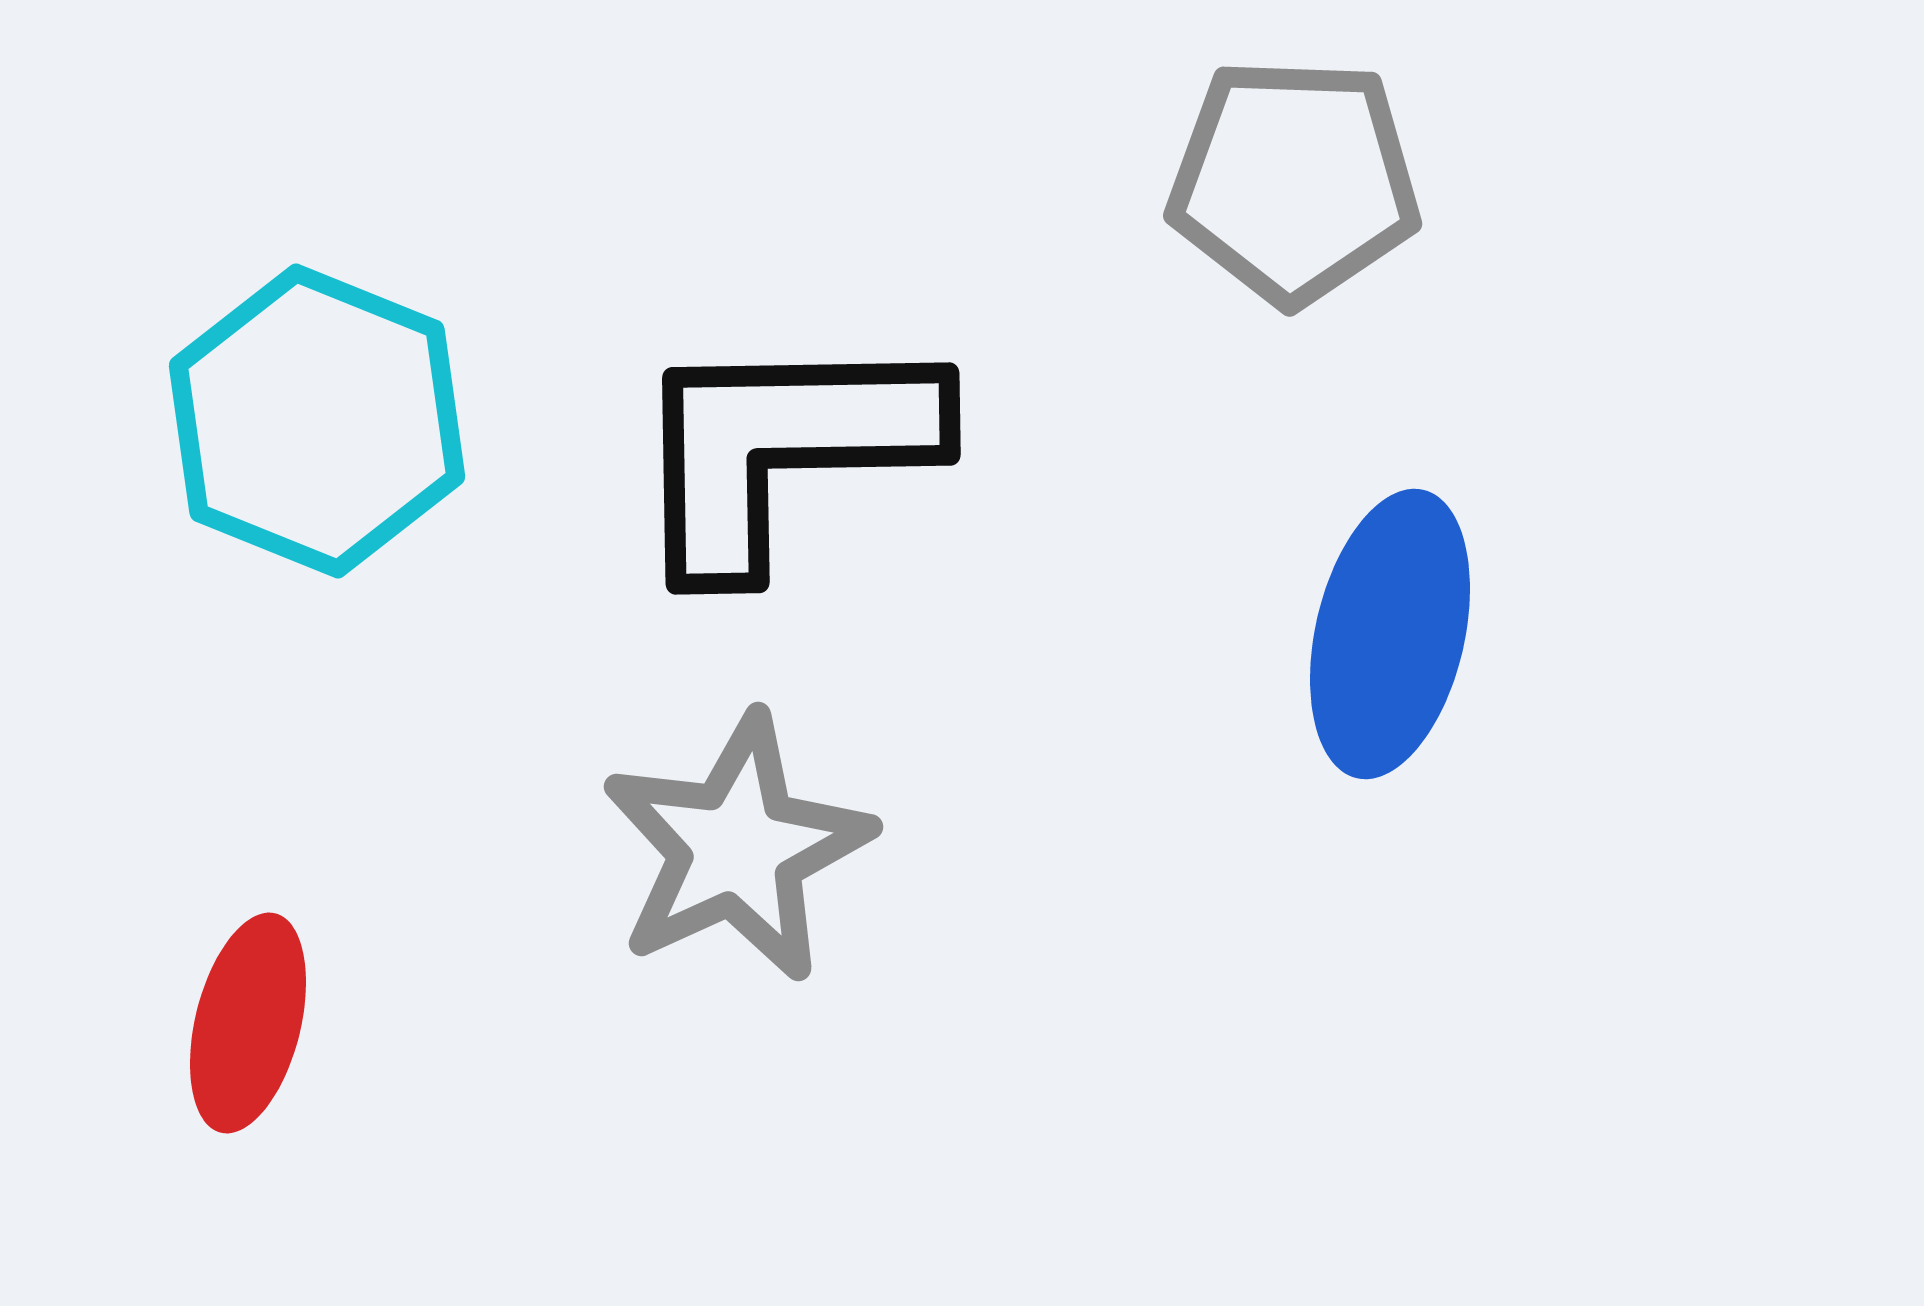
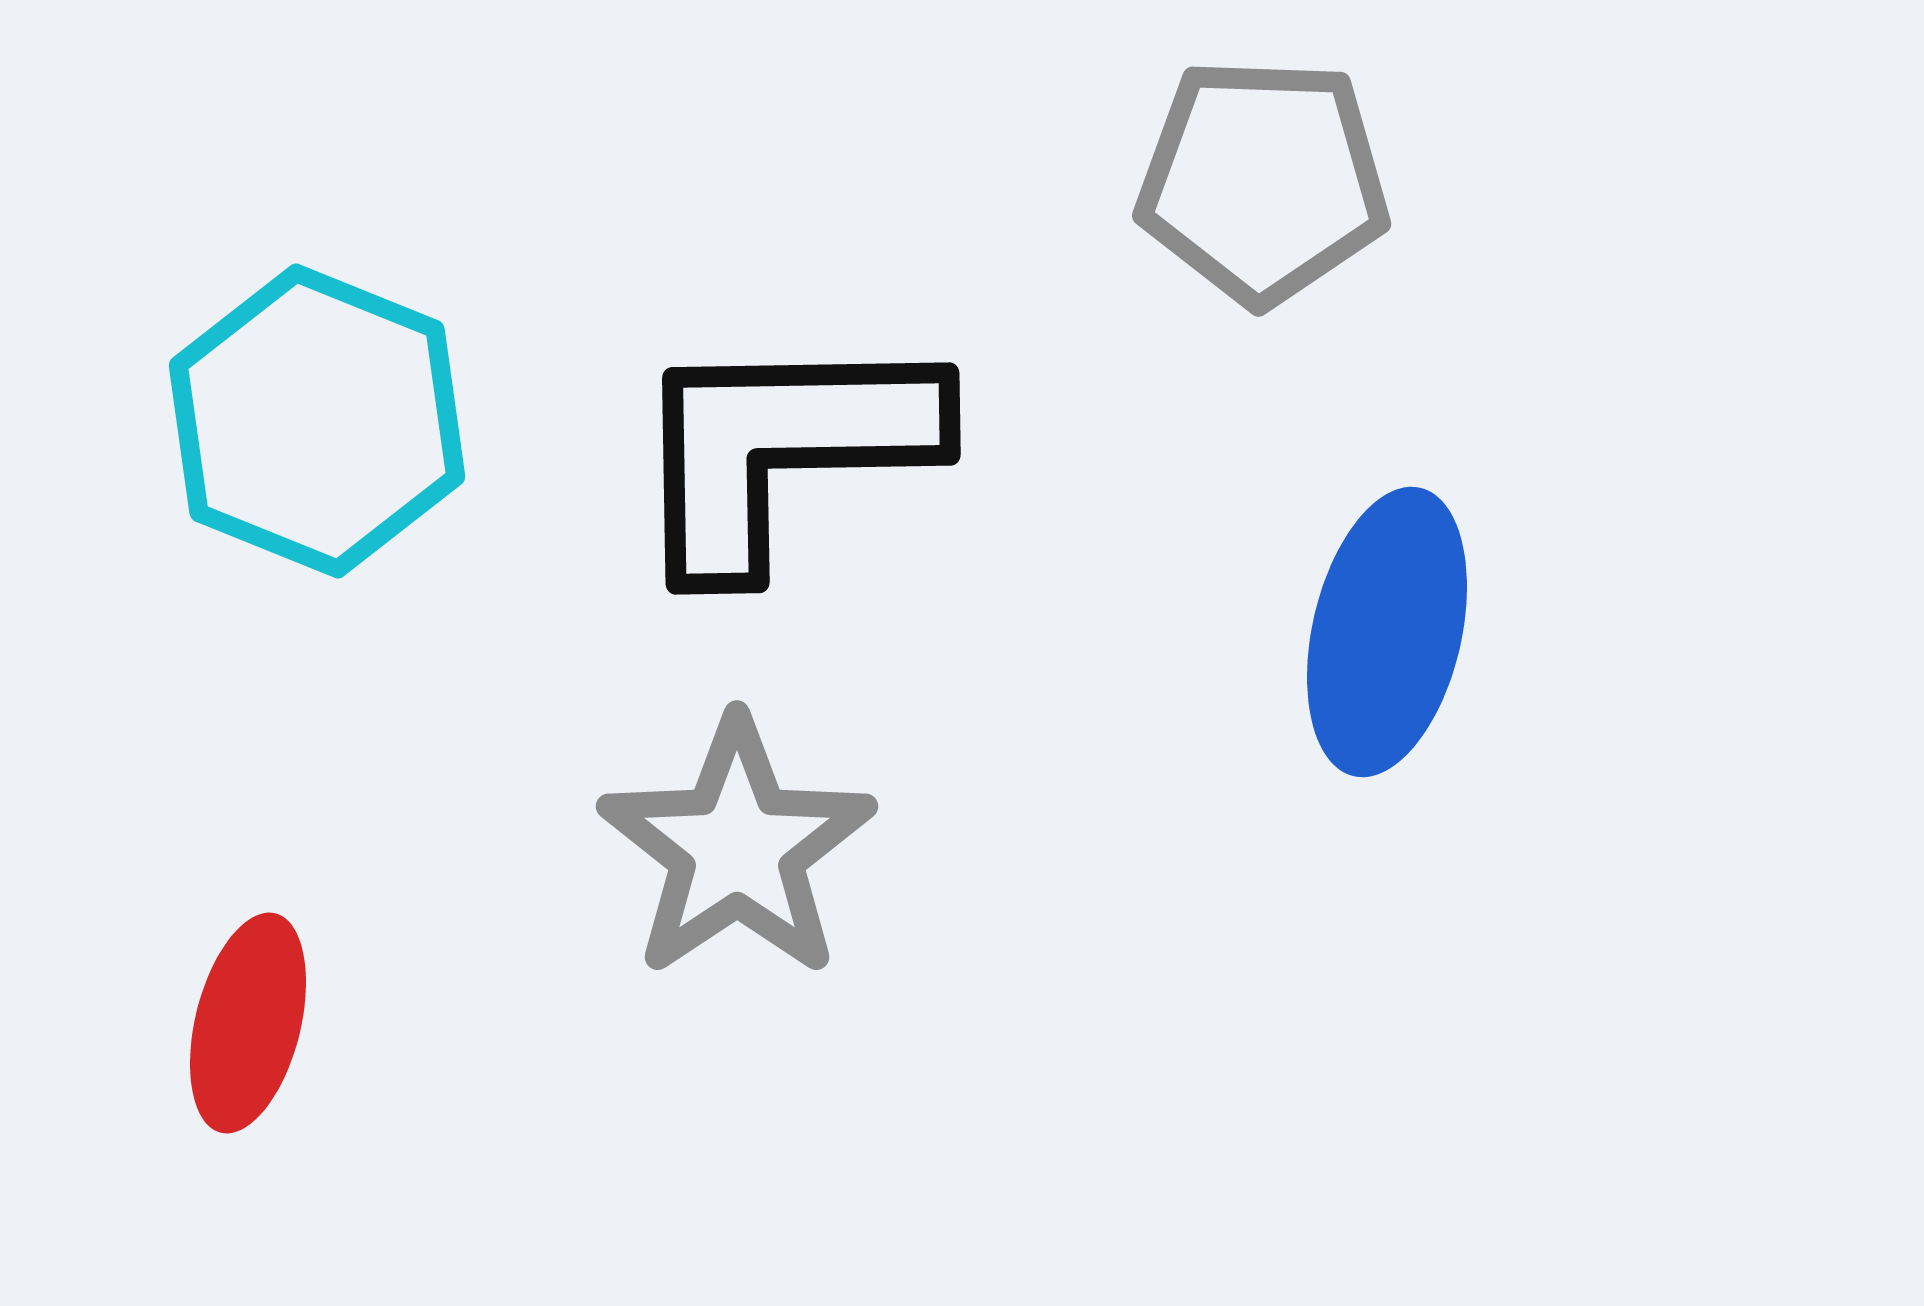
gray pentagon: moved 31 px left
blue ellipse: moved 3 px left, 2 px up
gray star: rotated 9 degrees counterclockwise
